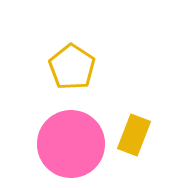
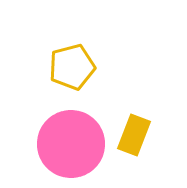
yellow pentagon: rotated 24 degrees clockwise
